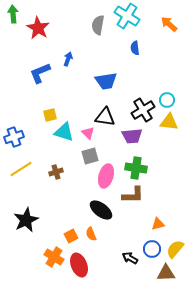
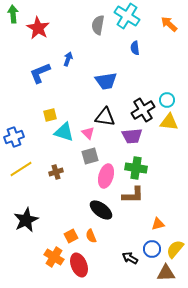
orange semicircle: moved 2 px down
